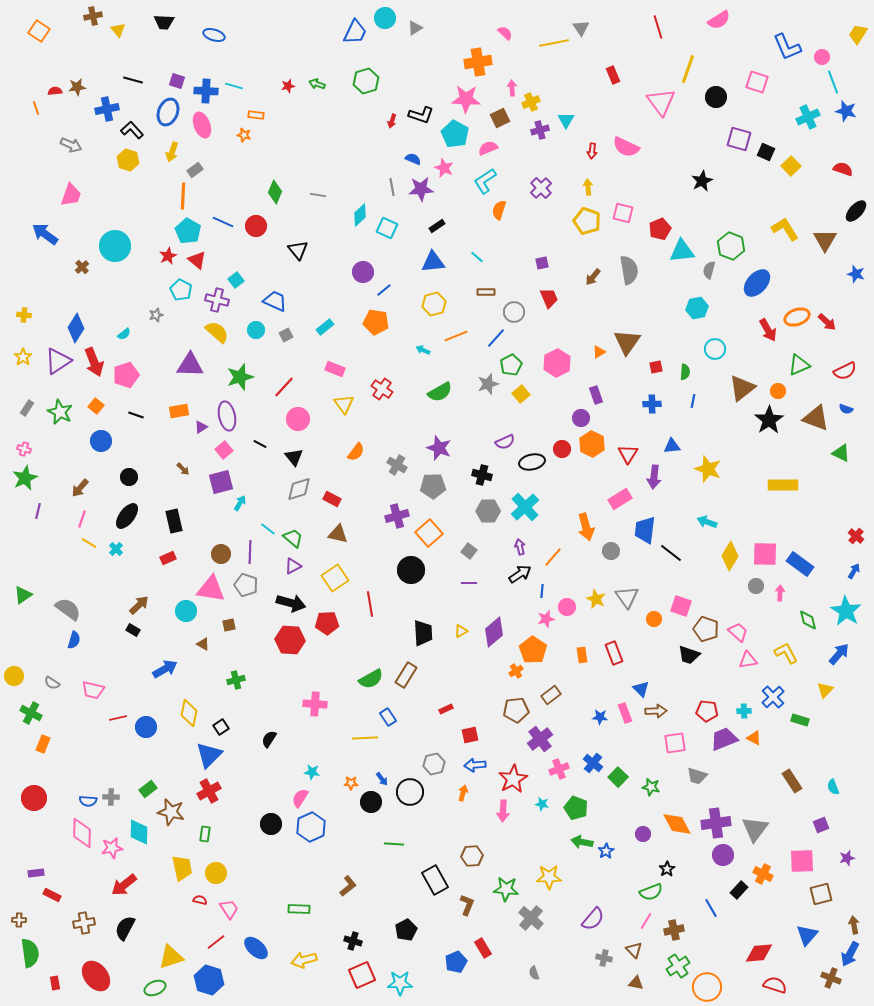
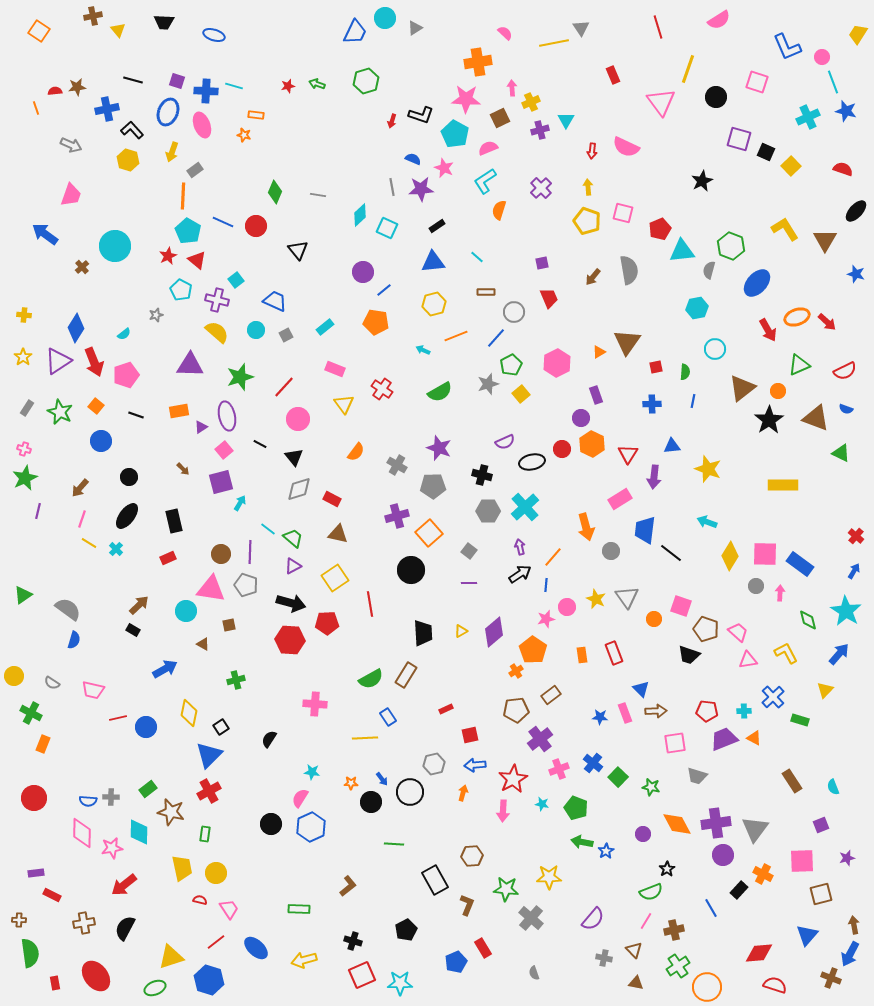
blue line at (542, 591): moved 4 px right, 6 px up
